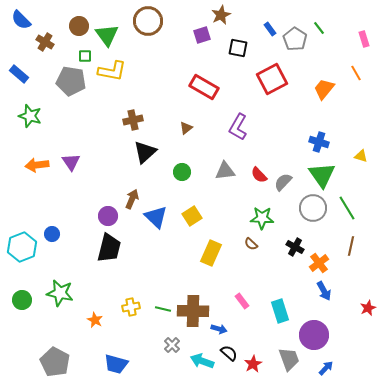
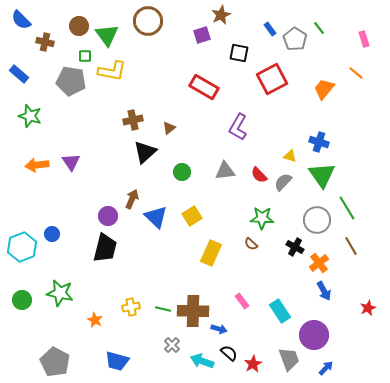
brown cross at (45, 42): rotated 18 degrees counterclockwise
black square at (238, 48): moved 1 px right, 5 px down
orange line at (356, 73): rotated 21 degrees counterclockwise
brown triangle at (186, 128): moved 17 px left
yellow triangle at (361, 156): moved 71 px left
gray circle at (313, 208): moved 4 px right, 12 px down
brown line at (351, 246): rotated 42 degrees counterclockwise
black trapezoid at (109, 248): moved 4 px left
cyan rectangle at (280, 311): rotated 15 degrees counterclockwise
blue trapezoid at (116, 364): moved 1 px right, 3 px up
